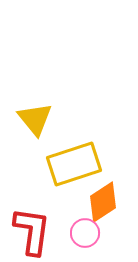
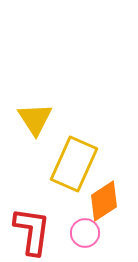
yellow triangle: rotated 6 degrees clockwise
yellow rectangle: rotated 48 degrees counterclockwise
orange diamond: moved 1 px right, 1 px up
